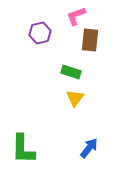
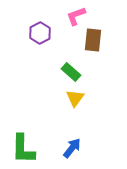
purple hexagon: rotated 15 degrees counterclockwise
brown rectangle: moved 3 px right
green rectangle: rotated 24 degrees clockwise
blue arrow: moved 17 px left
